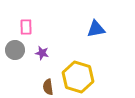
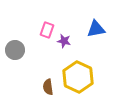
pink rectangle: moved 21 px right, 3 px down; rotated 21 degrees clockwise
purple star: moved 22 px right, 12 px up
yellow hexagon: rotated 8 degrees clockwise
